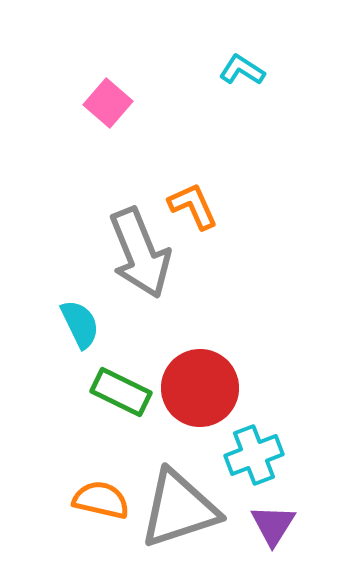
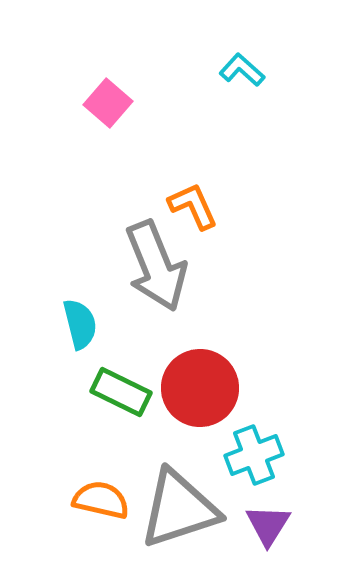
cyan L-shape: rotated 9 degrees clockwise
gray arrow: moved 16 px right, 13 px down
cyan semicircle: rotated 12 degrees clockwise
purple triangle: moved 5 px left
